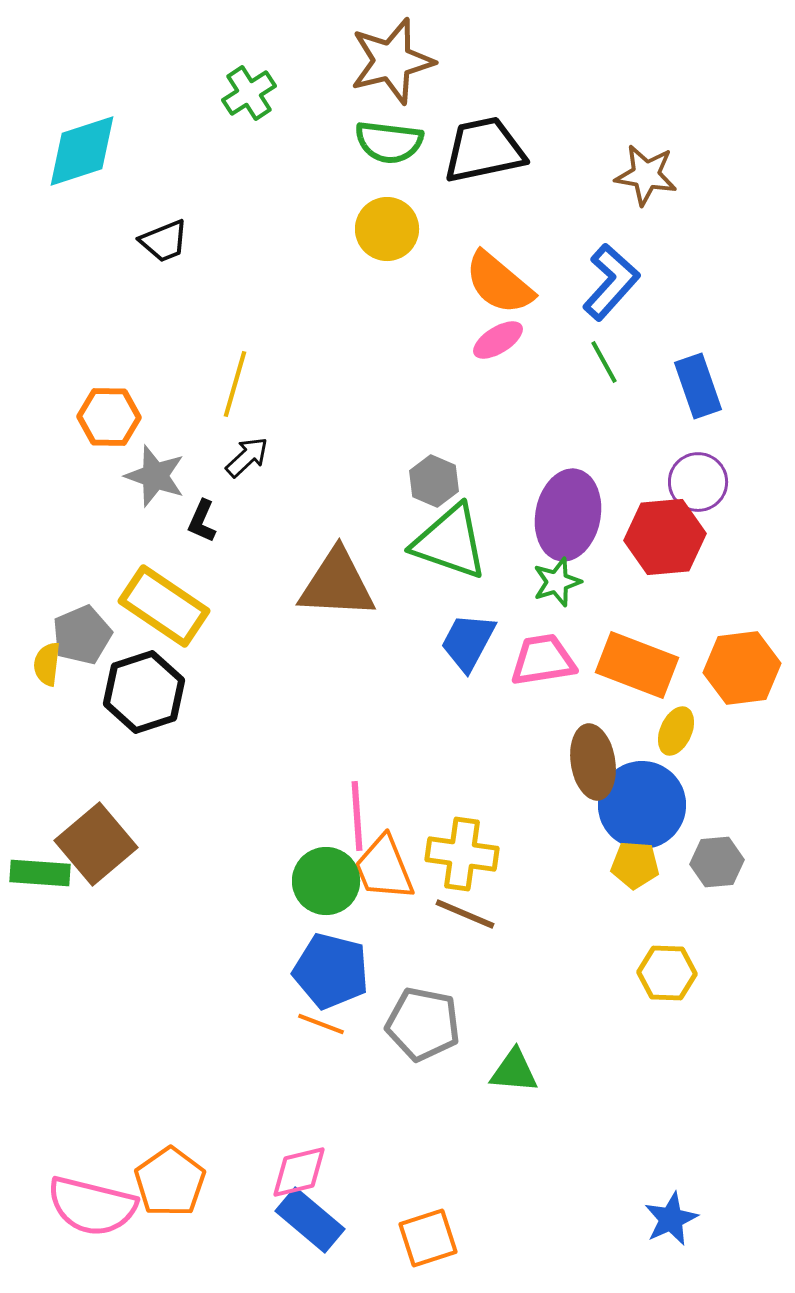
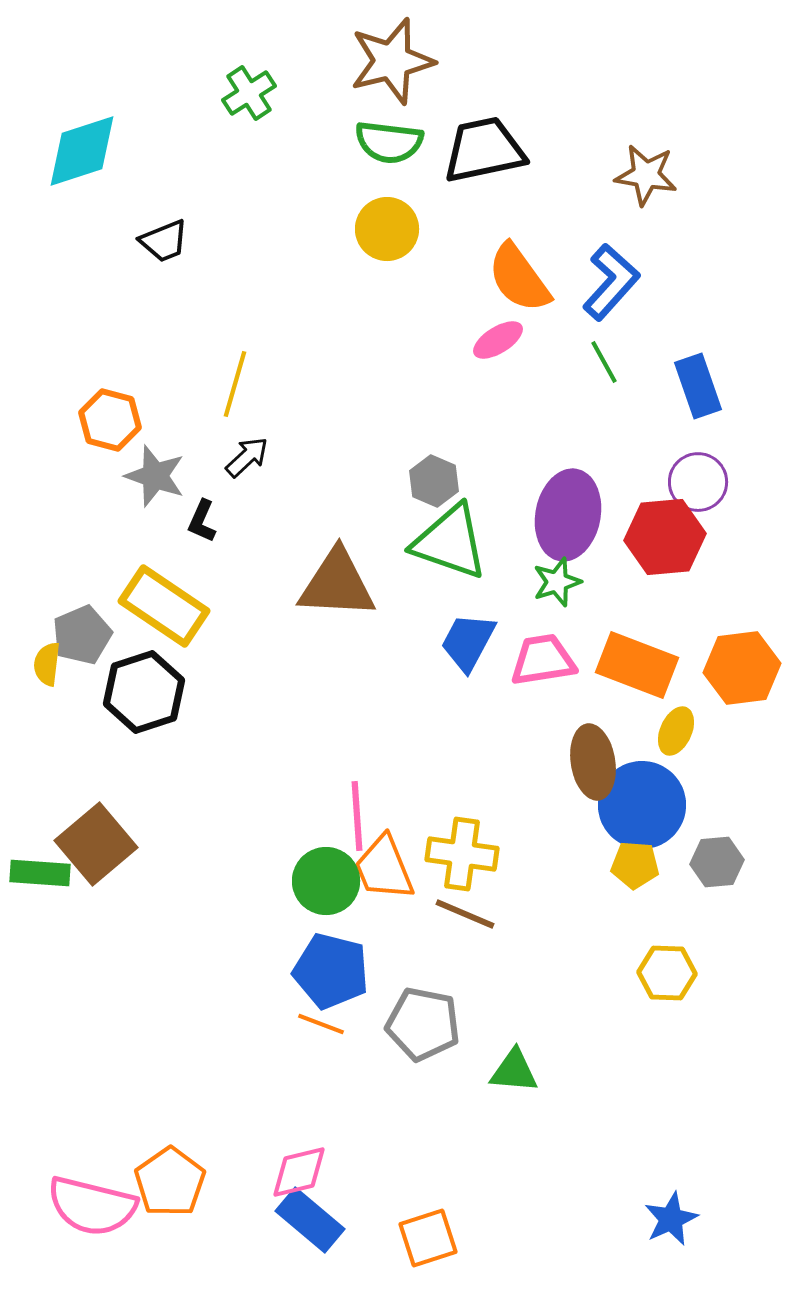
orange semicircle at (499, 283): moved 20 px right, 5 px up; rotated 14 degrees clockwise
orange hexagon at (109, 417): moved 1 px right, 3 px down; rotated 14 degrees clockwise
